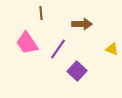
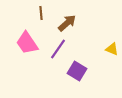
brown arrow: moved 15 px left, 1 px up; rotated 42 degrees counterclockwise
purple square: rotated 12 degrees counterclockwise
